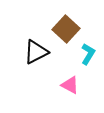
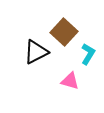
brown square: moved 2 px left, 3 px down
pink triangle: moved 4 px up; rotated 12 degrees counterclockwise
